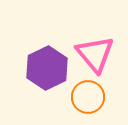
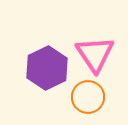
pink triangle: rotated 6 degrees clockwise
